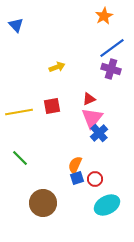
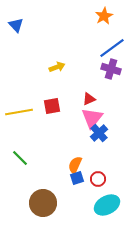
red circle: moved 3 px right
